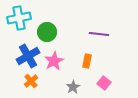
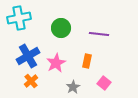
green circle: moved 14 px right, 4 px up
pink star: moved 2 px right, 2 px down
